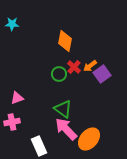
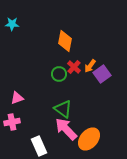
orange arrow: rotated 16 degrees counterclockwise
